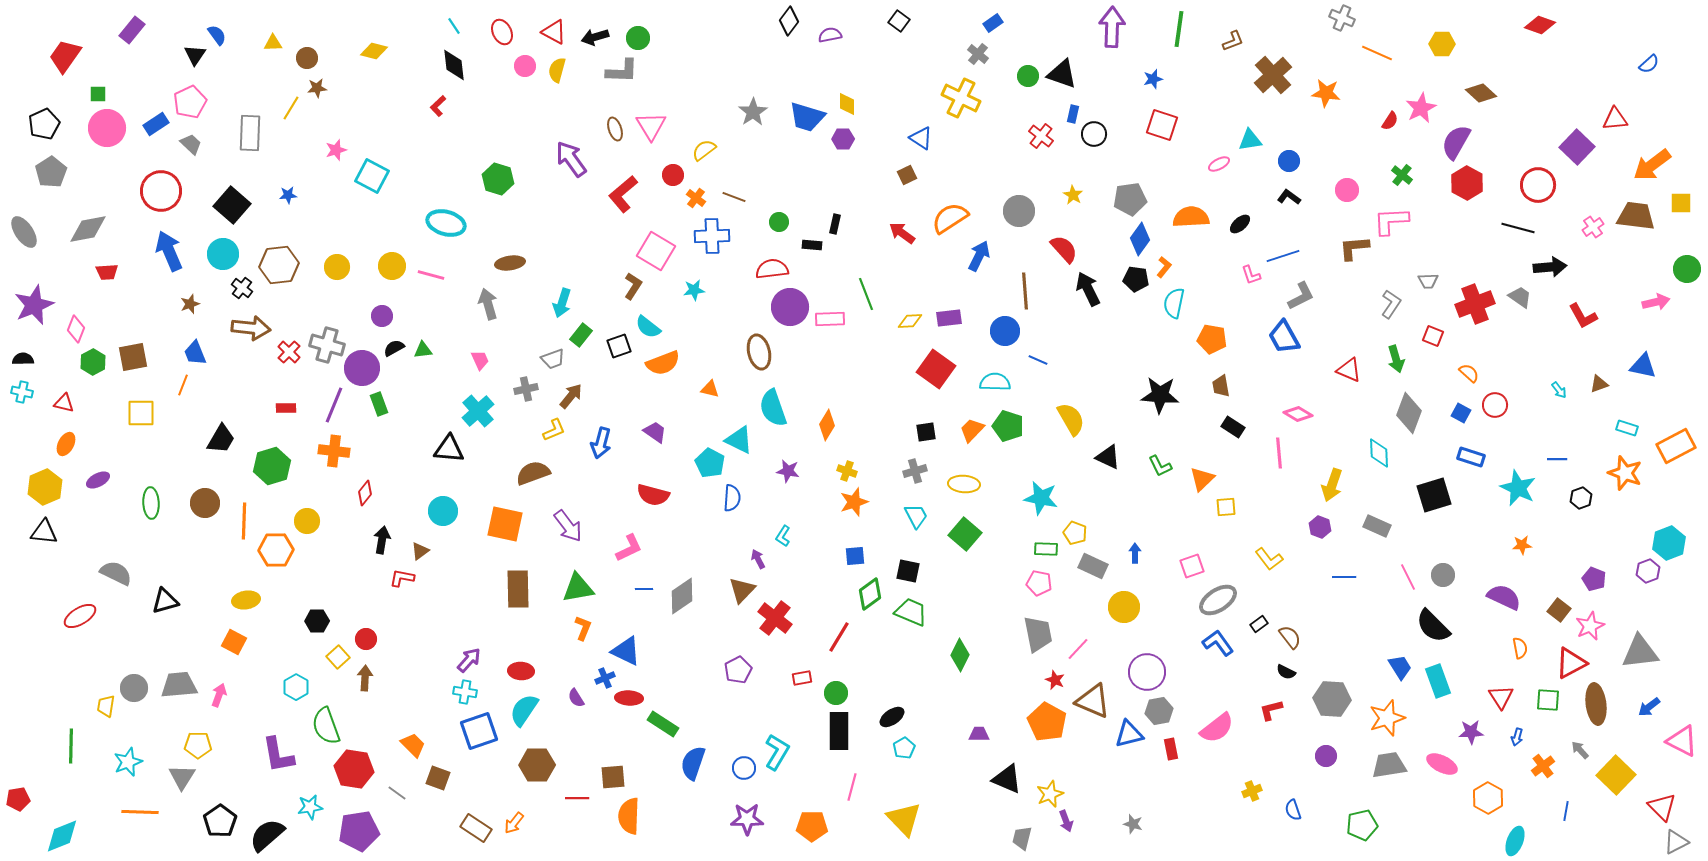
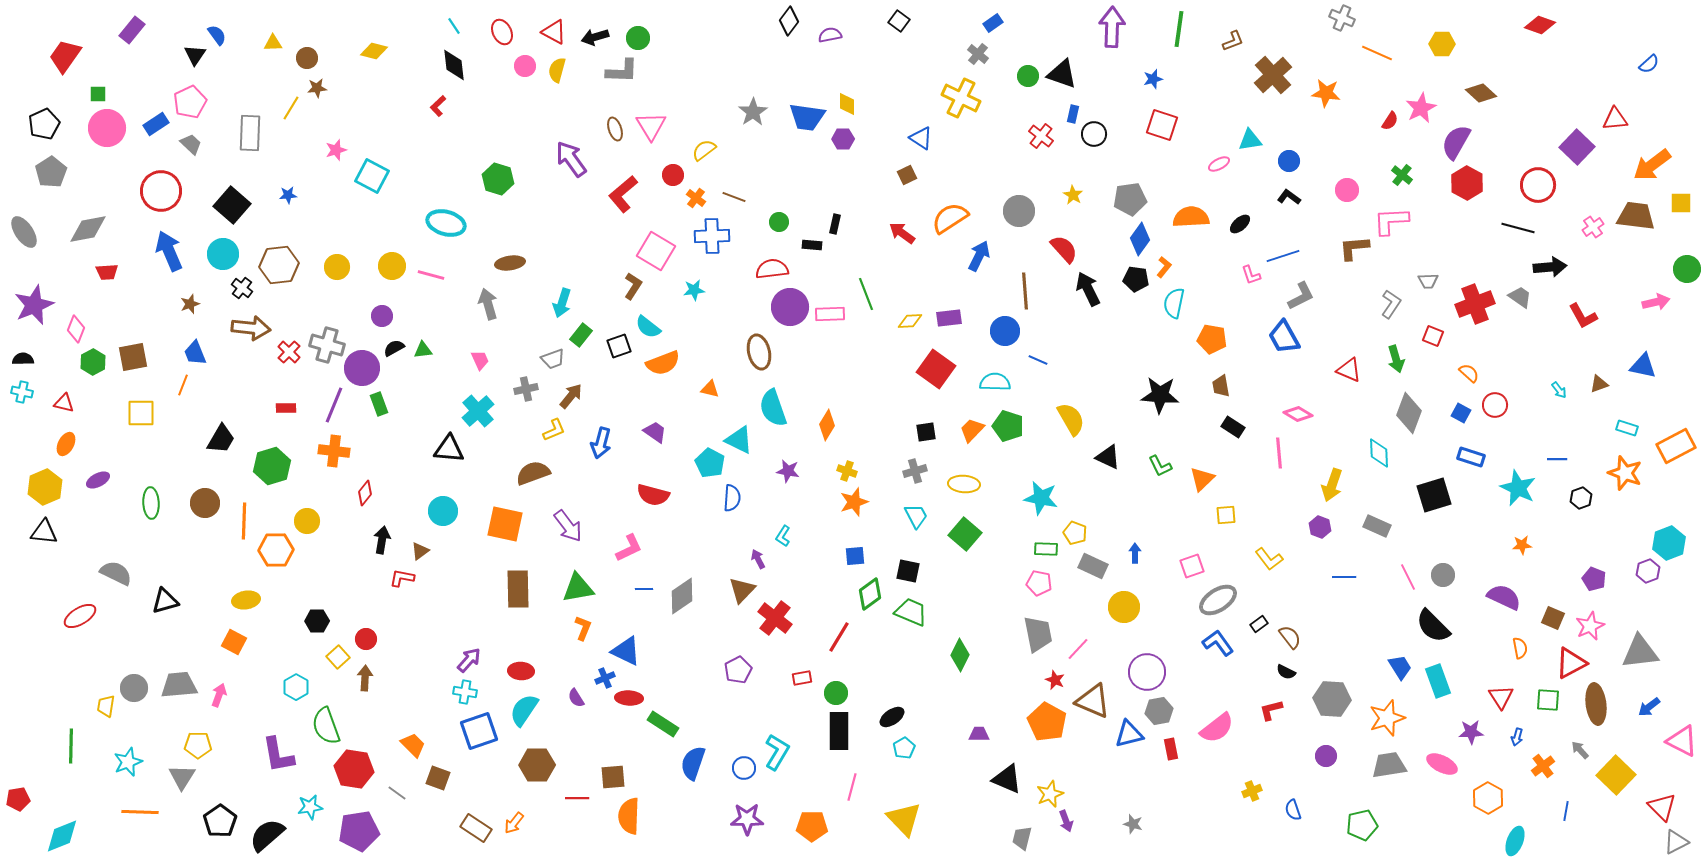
blue trapezoid at (807, 117): rotated 9 degrees counterclockwise
pink rectangle at (830, 319): moved 5 px up
yellow square at (1226, 507): moved 8 px down
brown square at (1559, 610): moved 6 px left, 8 px down; rotated 15 degrees counterclockwise
